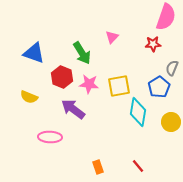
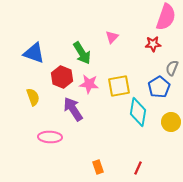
yellow semicircle: moved 4 px right; rotated 132 degrees counterclockwise
purple arrow: rotated 20 degrees clockwise
red line: moved 2 px down; rotated 64 degrees clockwise
